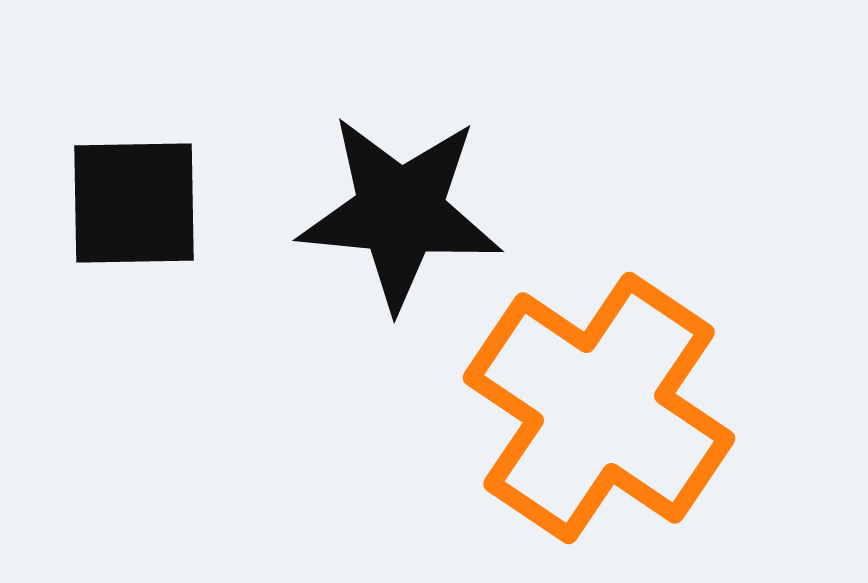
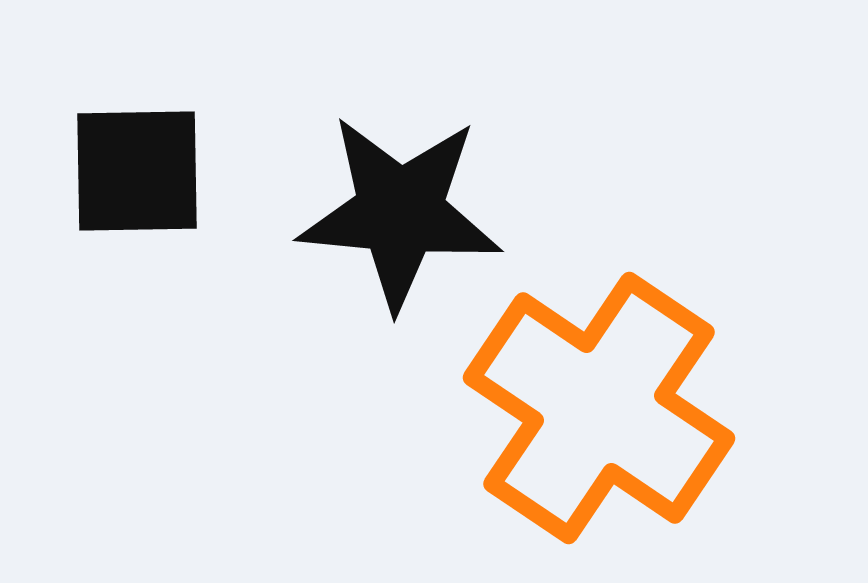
black square: moved 3 px right, 32 px up
